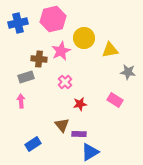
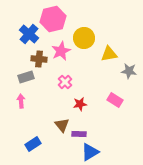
blue cross: moved 11 px right, 11 px down; rotated 36 degrees counterclockwise
yellow triangle: moved 1 px left, 4 px down
gray star: moved 1 px right, 1 px up
